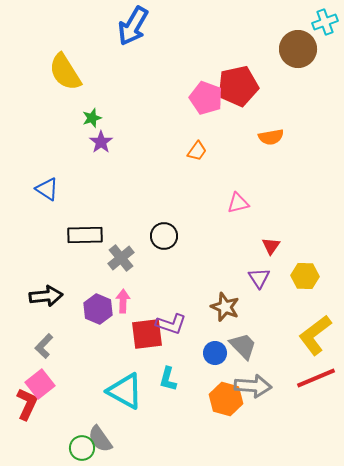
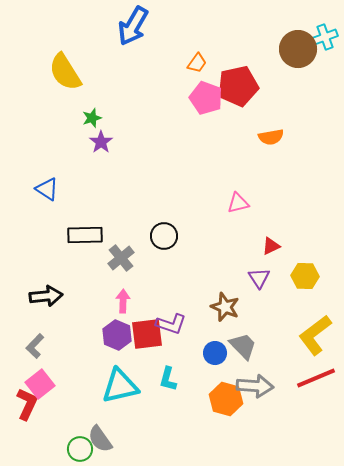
cyan cross: moved 15 px down
orange trapezoid: moved 88 px up
red triangle: rotated 30 degrees clockwise
purple hexagon: moved 19 px right, 26 px down
gray L-shape: moved 9 px left
gray arrow: moved 2 px right
cyan triangle: moved 5 px left, 5 px up; rotated 42 degrees counterclockwise
green circle: moved 2 px left, 1 px down
